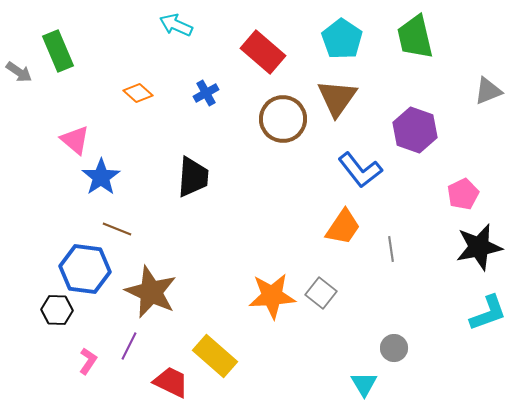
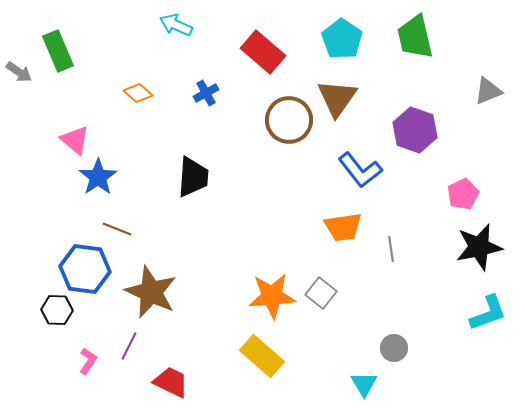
brown circle: moved 6 px right, 1 px down
blue star: moved 3 px left
orange trapezoid: rotated 48 degrees clockwise
yellow rectangle: moved 47 px right
